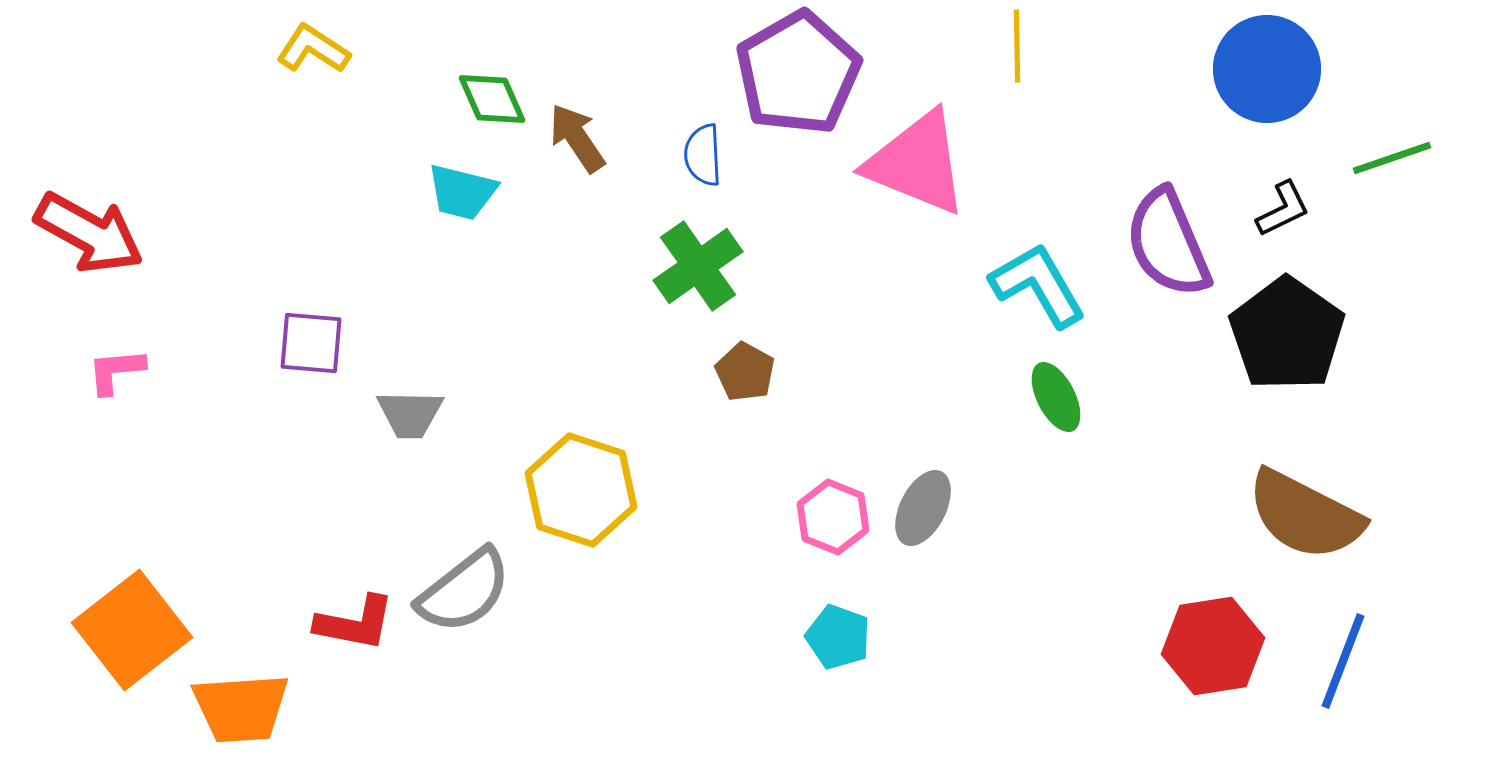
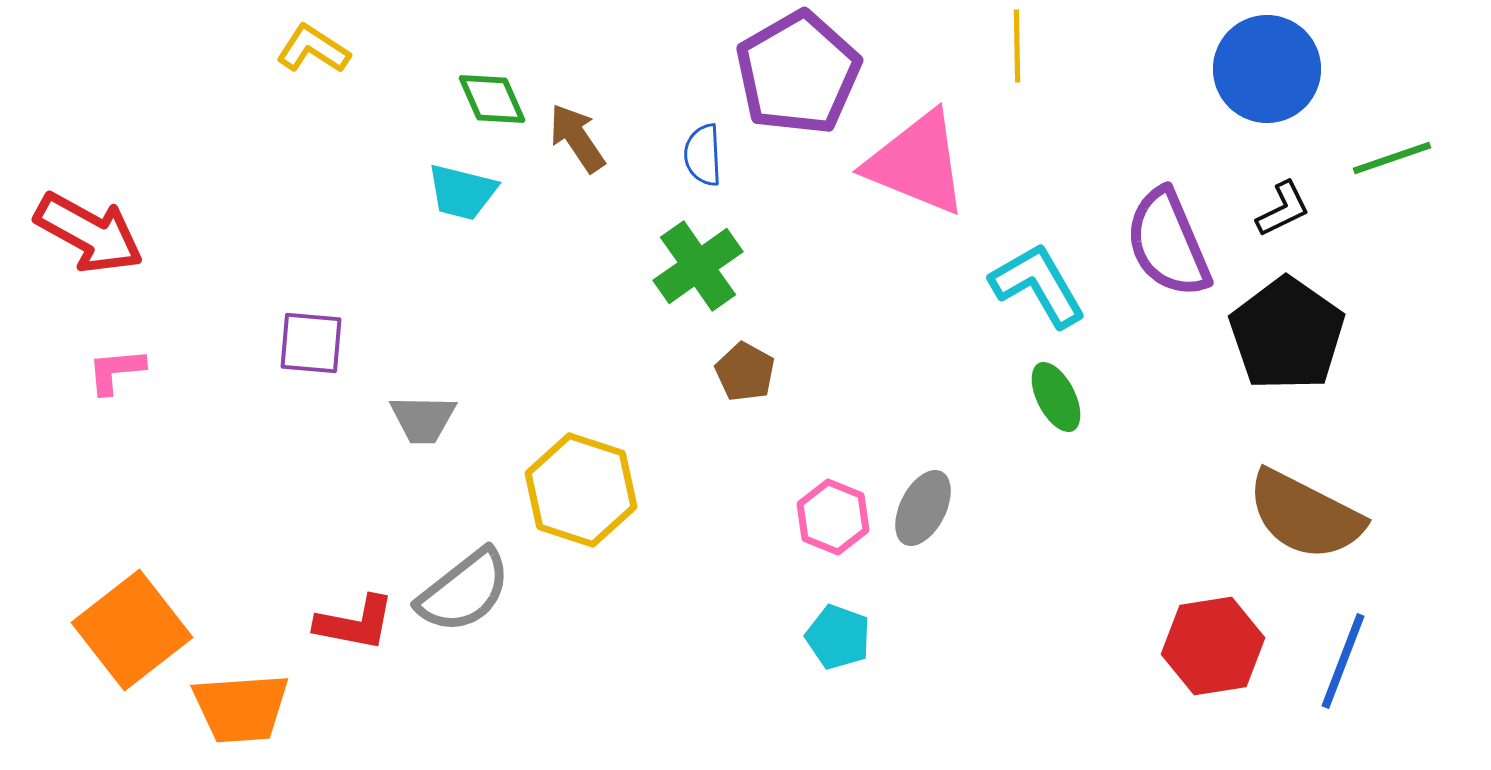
gray trapezoid: moved 13 px right, 5 px down
